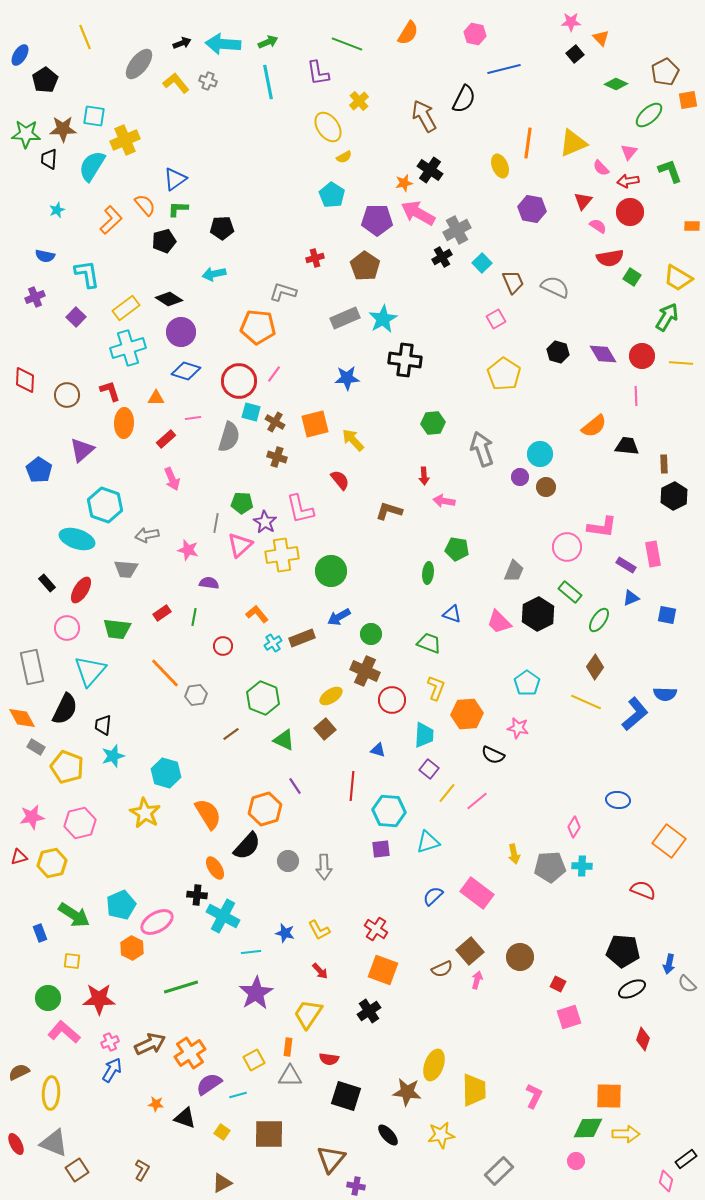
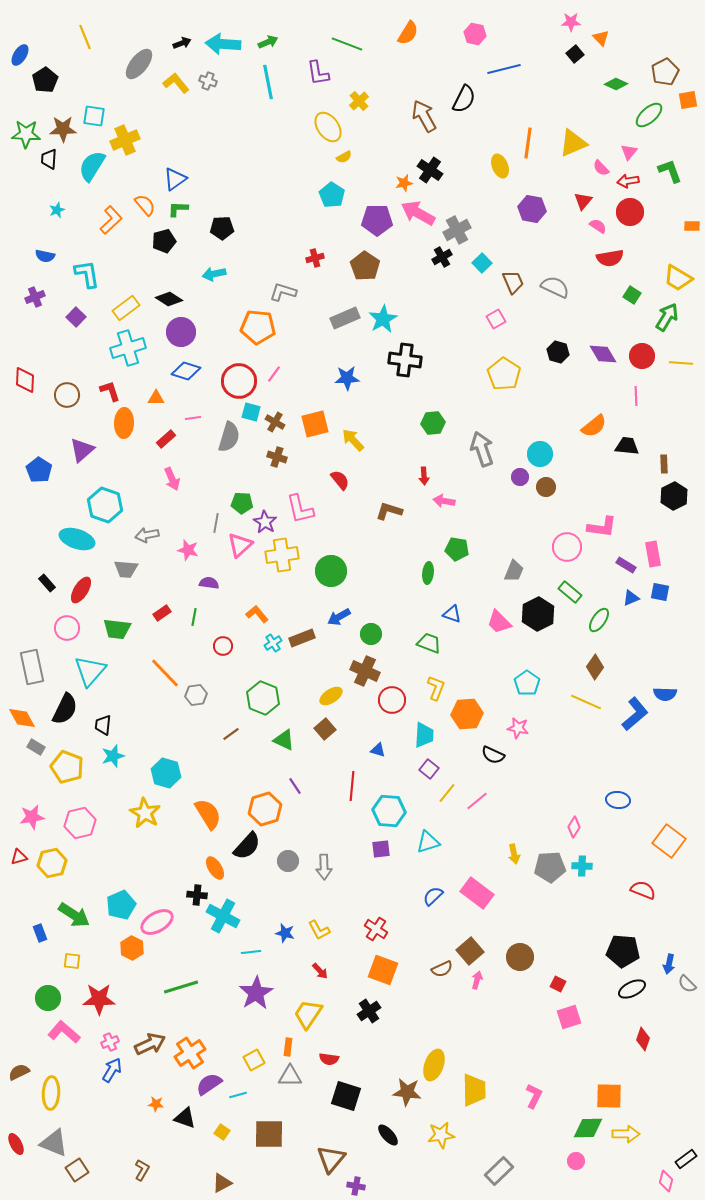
green square at (632, 277): moved 18 px down
blue square at (667, 615): moved 7 px left, 23 px up
